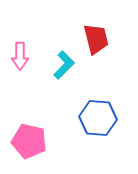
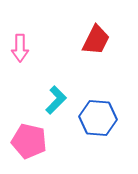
red trapezoid: moved 1 px down; rotated 40 degrees clockwise
pink arrow: moved 8 px up
cyan L-shape: moved 8 px left, 35 px down
